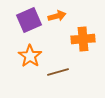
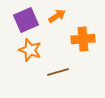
orange arrow: rotated 18 degrees counterclockwise
purple square: moved 3 px left
orange star: moved 6 px up; rotated 15 degrees counterclockwise
